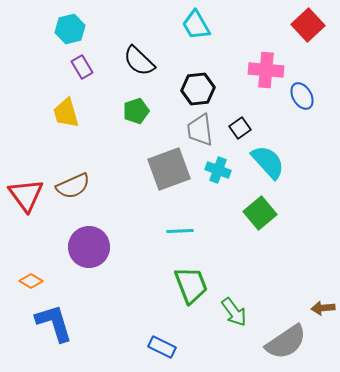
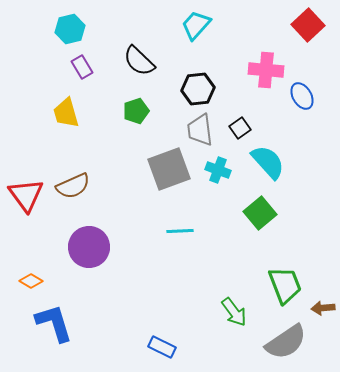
cyan trapezoid: rotated 72 degrees clockwise
green trapezoid: moved 94 px right
